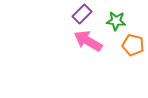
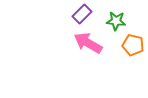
pink arrow: moved 2 px down
